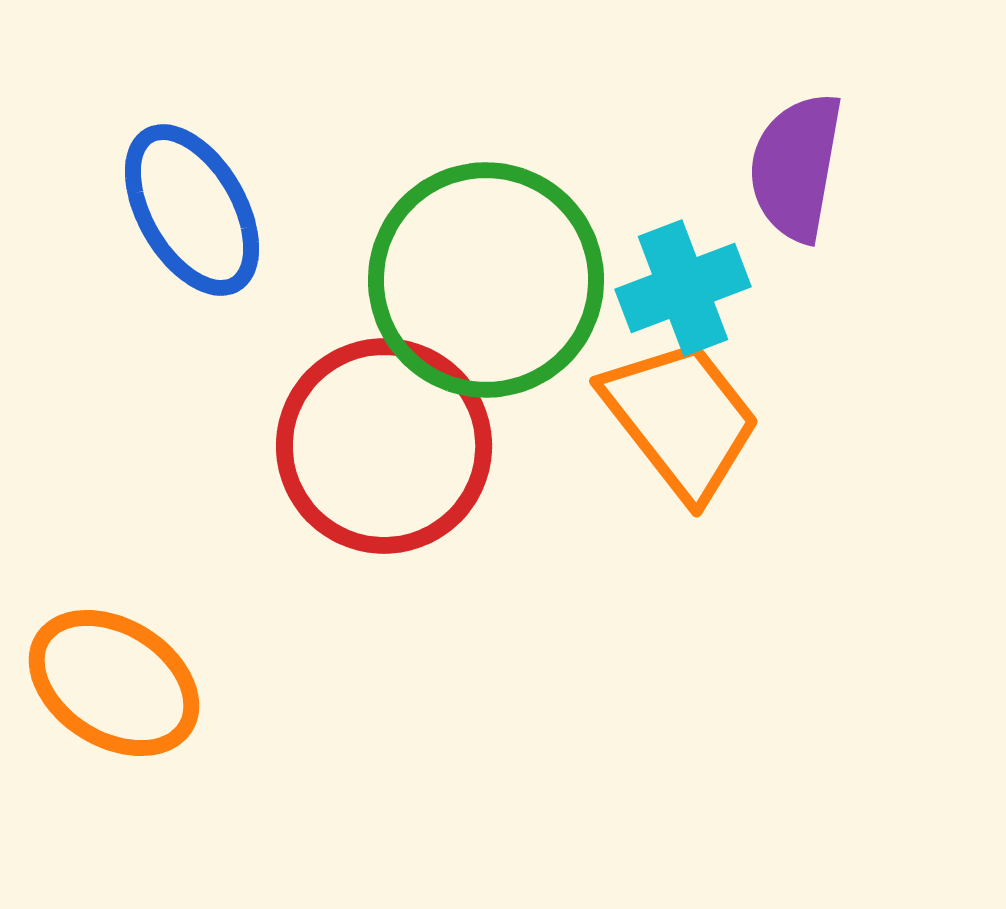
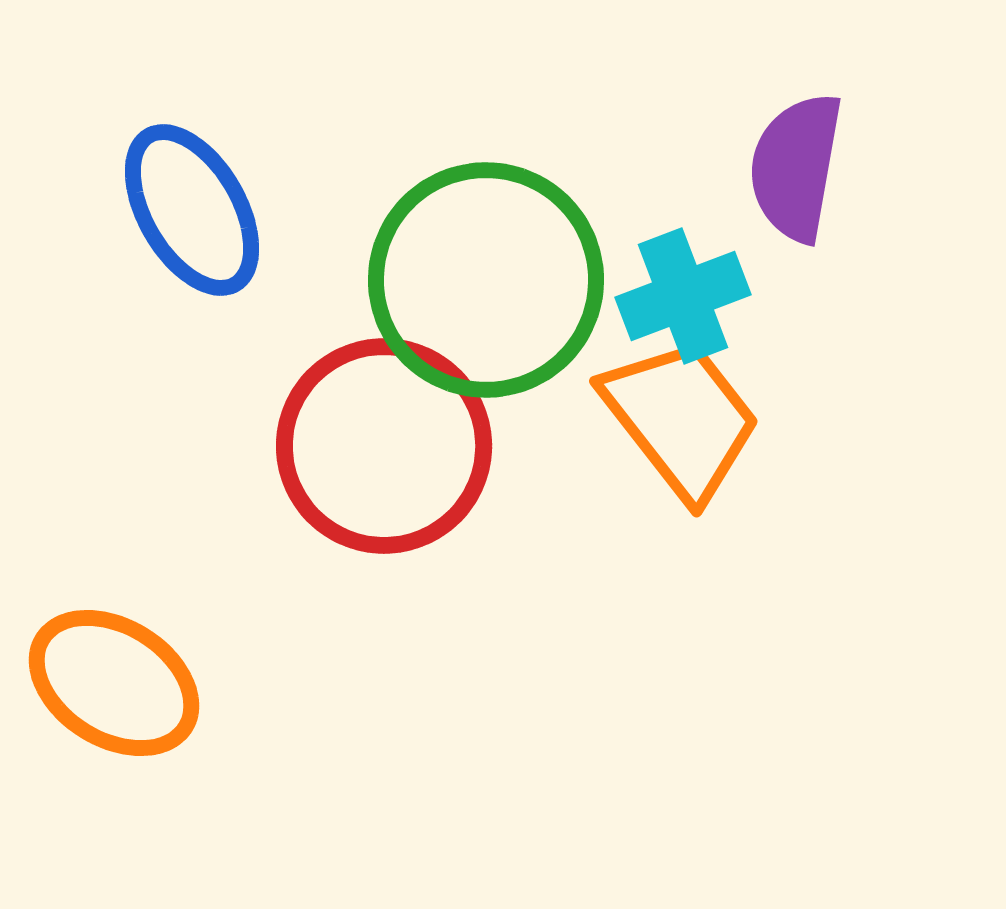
cyan cross: moved 8 px down
